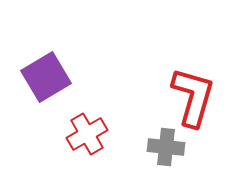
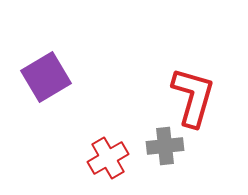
red cross: moved 21 px right, 24 px down
gray cross: moved 1 px left, 1 px up; rotated 12 degrees counterclockwise
